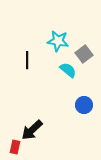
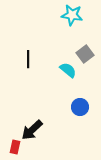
cyan star: moved 14 px right, 26 px up
gray square: moved 1 px right
black line: moved 1 px right, 1 px up
blue circle: moved 4 px left, 2 px down
